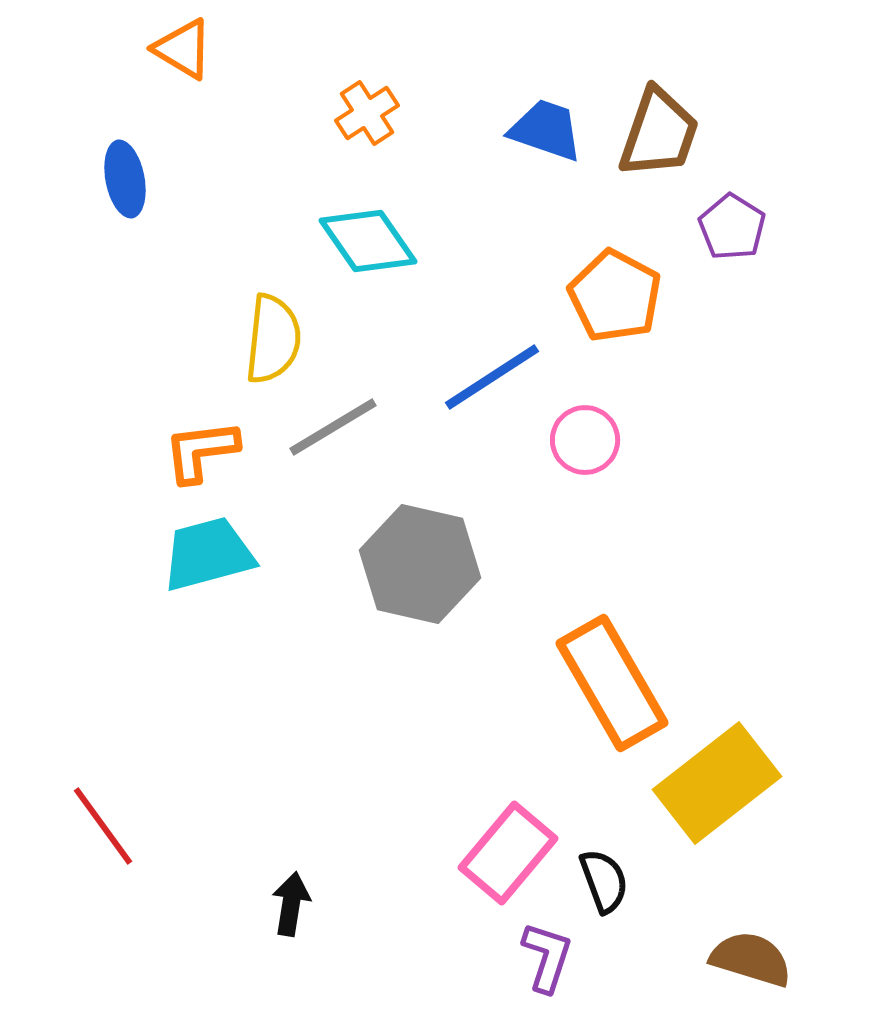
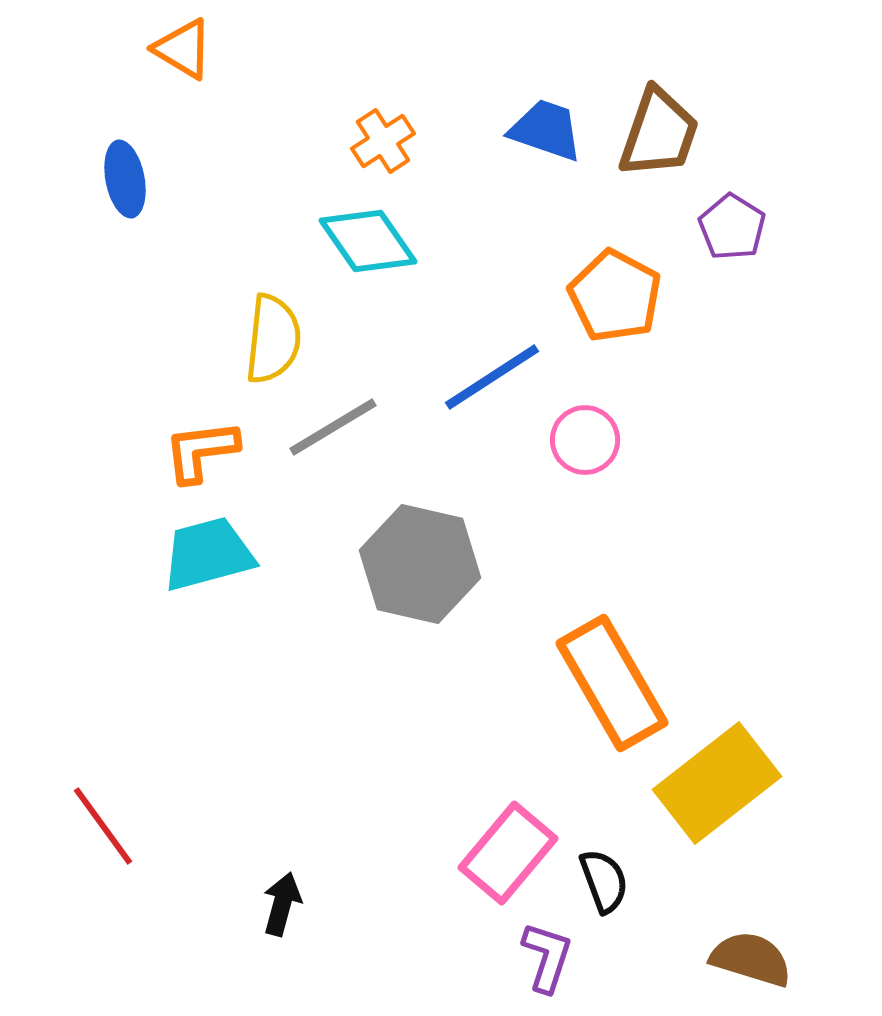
orange cross: moved 16 px right, 28 px down
black arrow: moved 9 px left; rotated 6 degrees clockwise
